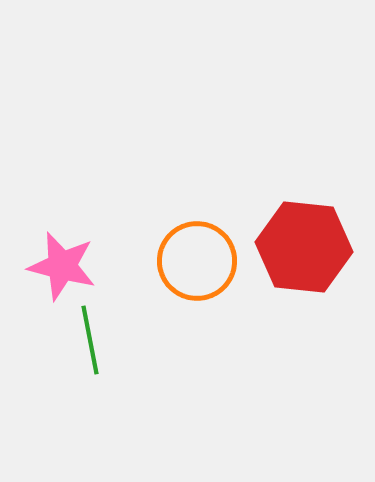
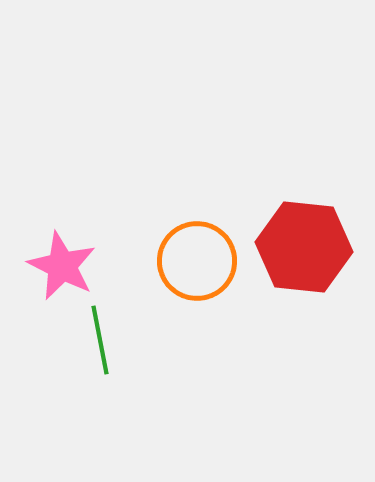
pink star: rotated 12 degrees clockwise
green line: moved 10 px right
